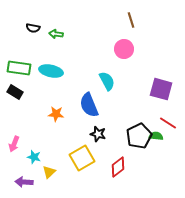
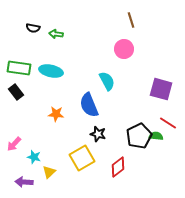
black rectangle: moved 1 px right; rotated 21 degrees clockwise
pink arrow: rotated 21 degrees clockwise
